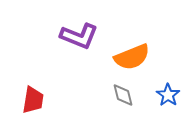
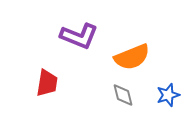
blue star: rotated 20 degrees clockwise
red trapezoid: moved 14 px right, 17 px up
